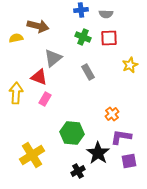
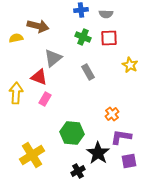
yellow star: rotated 21 degrees counterclockwise
